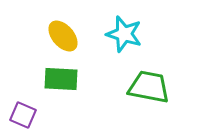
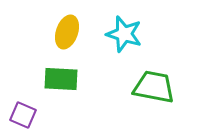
yellow ellipse: moved 4 px right, 4 px up; rotated 60 degrees clockwise
green trapezoid: moved 5 px right
